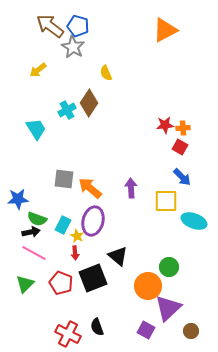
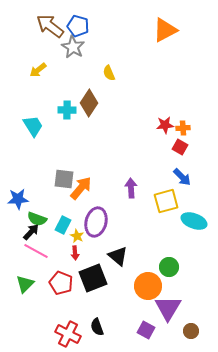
yellow semicircle: moved 3 px right
cyan cross: rotated 30 degrees clockwise
cyan trapezoid: moved 3 px left, 3 px up
orange arrow: moved 9 px left; rotated 90 degrees clockwise
yellow square: rotated 15 degrees counterclockwise
purple ellipse: moved 3 px right, 1 px down
black arrow: rotated 36 degrees counterclockwise
pink line: moved 2 px right, 2 px up
purple triangle: rotated 16 degrees counterclockwise
